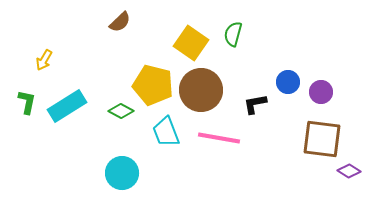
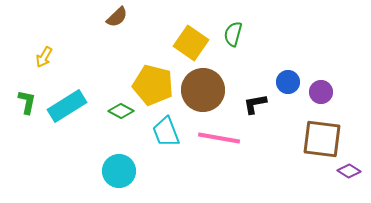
brown semicircle: moved 3 px left, 5 px up
yellow arrow: moved 3 px up
brown circle: moved 2 px right
cyan circle: moved 3 px left, 2 px up
